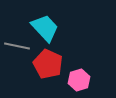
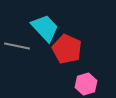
red pentagon: moved 19 px right, 15 px up
pink hexagon: moved 7 px right, 4 px down
